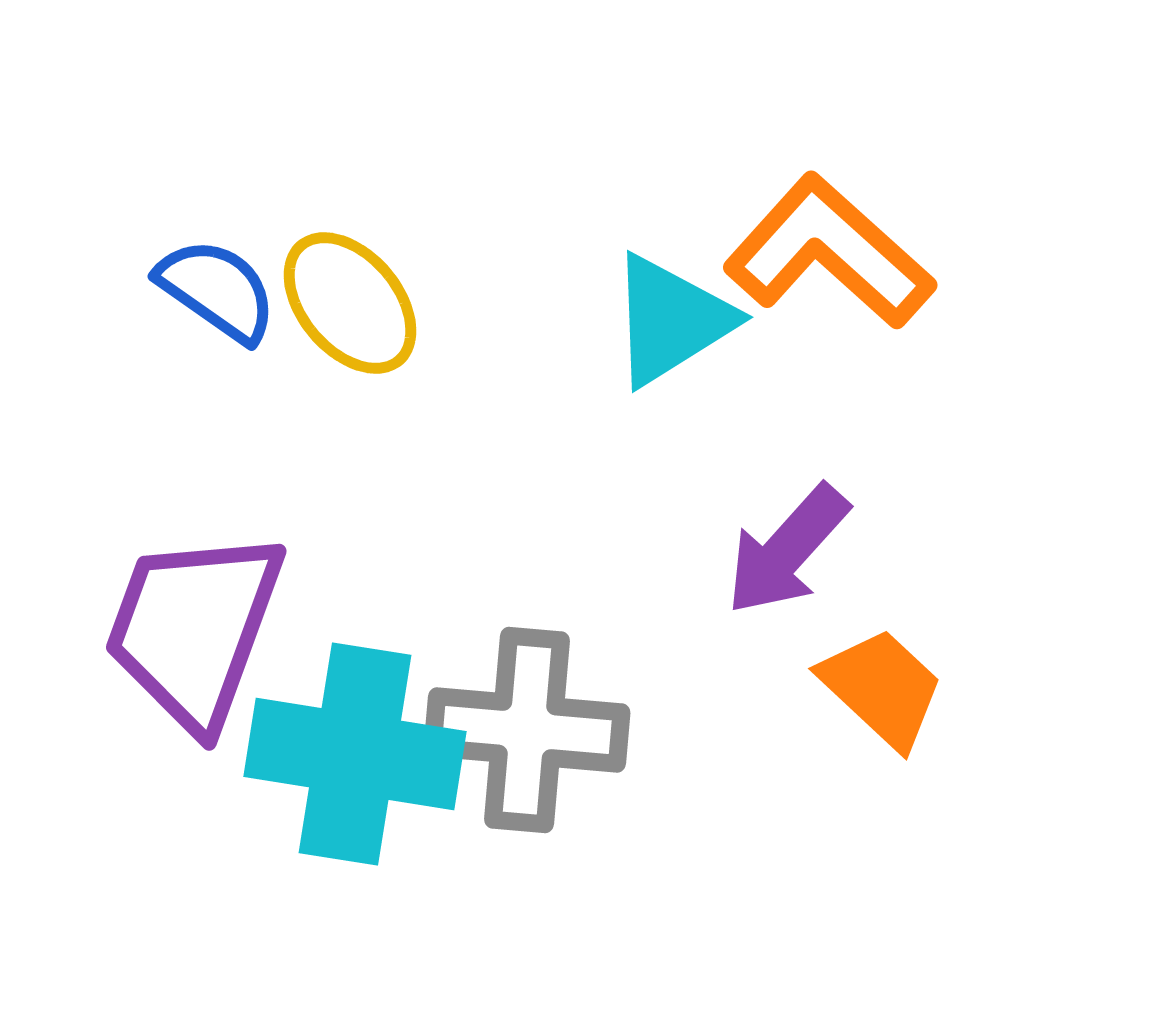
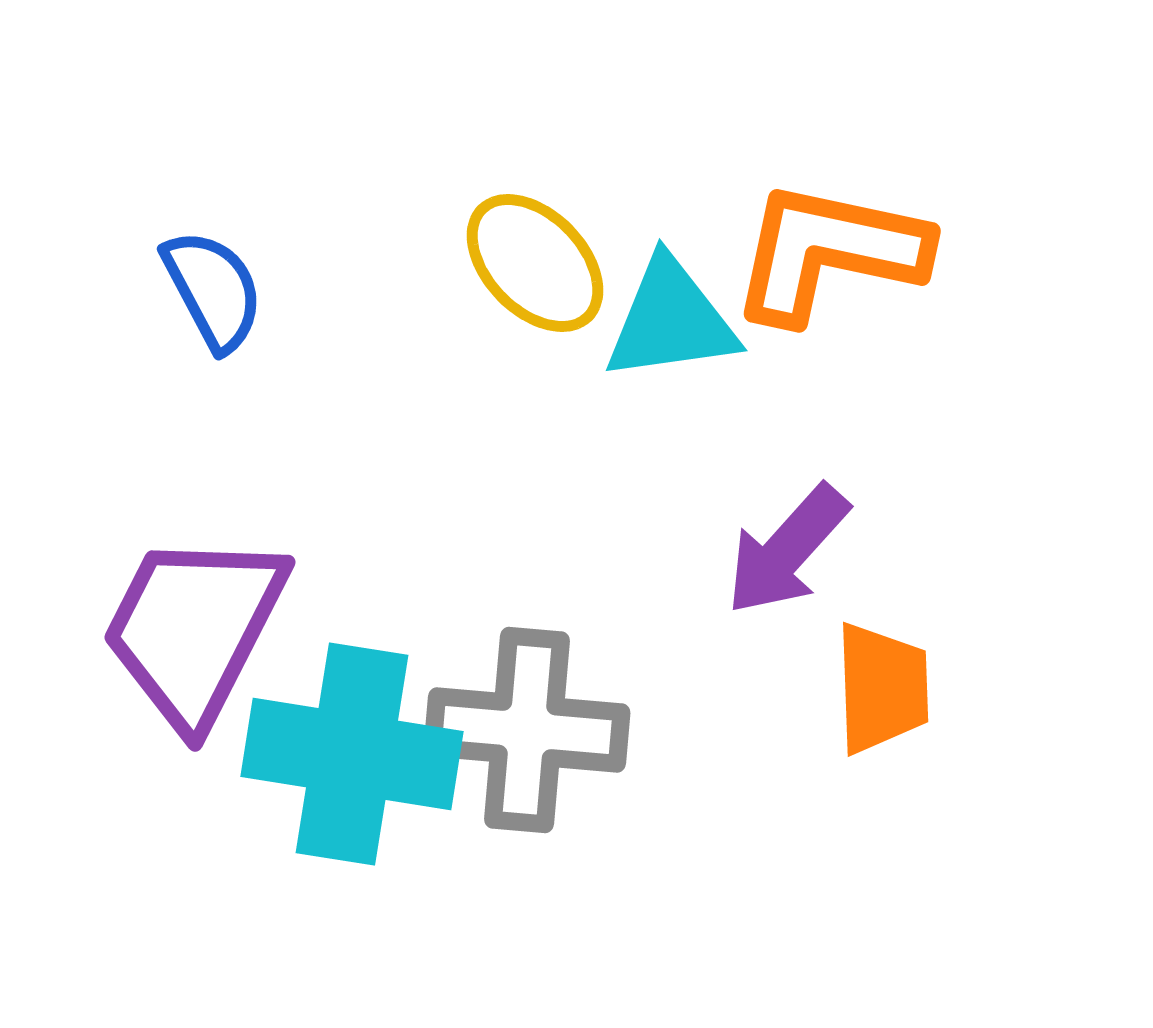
orange L-shape: rotated 30 degrees counterclockwise
blue semicircle: moved 4 px left; rotated 27 degrees clockwise
yellow ellipse: moved 185 px right, 40 px up; rotated 4 degrees counterclockwise
cyan triangle: rotated 24 degrees clockwise
purple trapezoid: rotated 7 degrees clockwise
orange trapezoid: rotated 45 degrees clockwise
cyan cross: moved 3 px left
